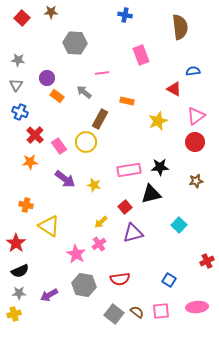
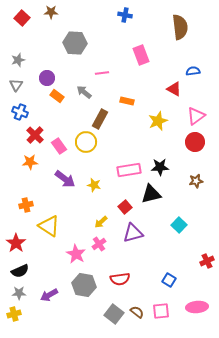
gray star at (18, 60): rotated 24 degrees counterclockwise
orange cross at (26, 205): rotated 24 degrees counterclockwise
